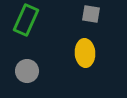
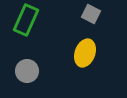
gray square: rotated 18 degrees clockwise
yellow ellipse: rotated 24 degrees clockwise
